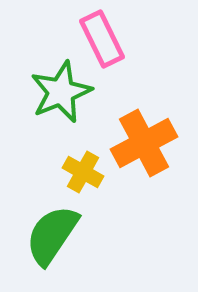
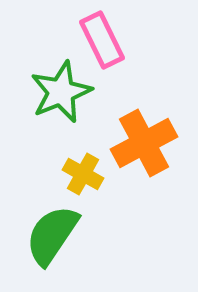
pink rectangle: moved 1 px down
yellow cross: moved 2 px down
